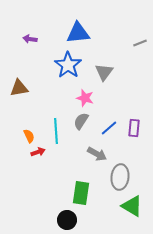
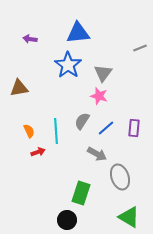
gray line: moved 5 px down
gray triangle: moved 1 px left, 1 px down
pink star: moved 14 px right, 2 px up
gray semicircle: moved 1 px right
blue line: moved 3 px left
orange semicircle: moved 5 px up
gray ellipse: rotated 25 degrees counterclockwise
green rectangle: rotated 10 degrees clockwise
green triangle: moved 3 px left, 11 px down
